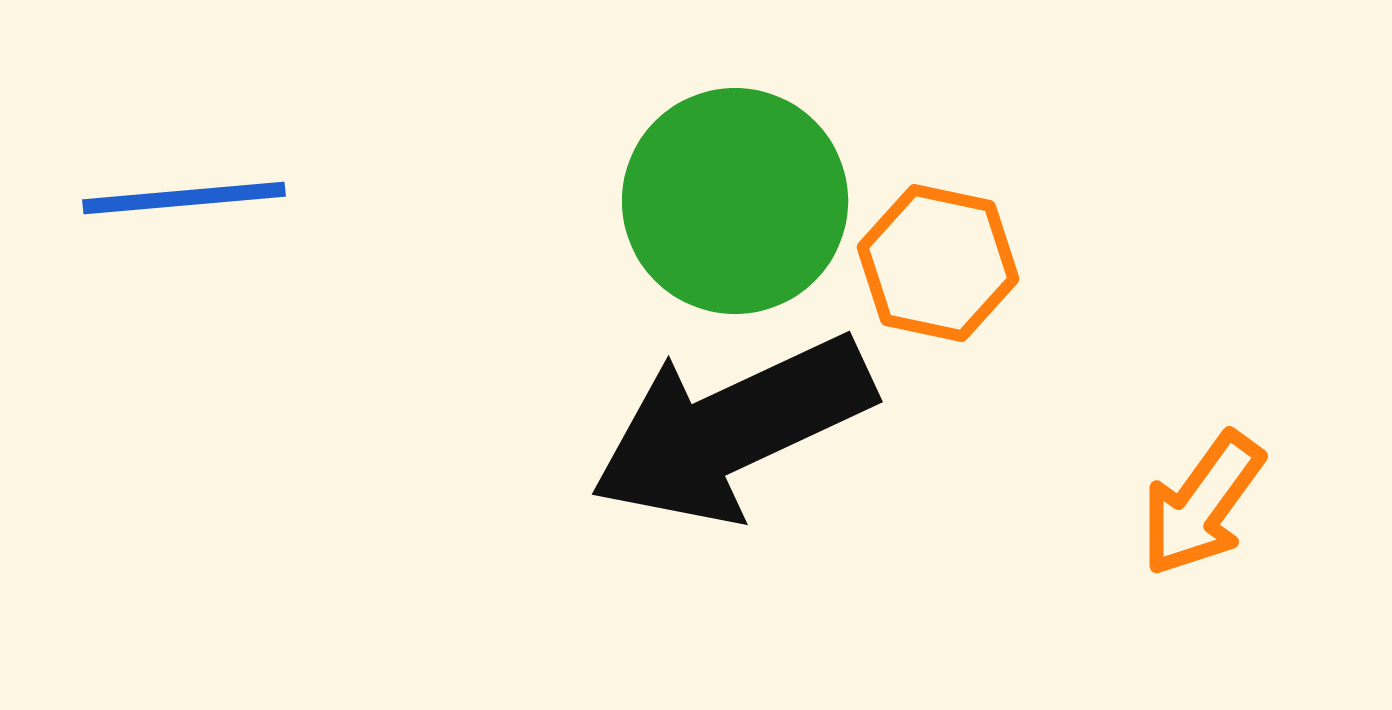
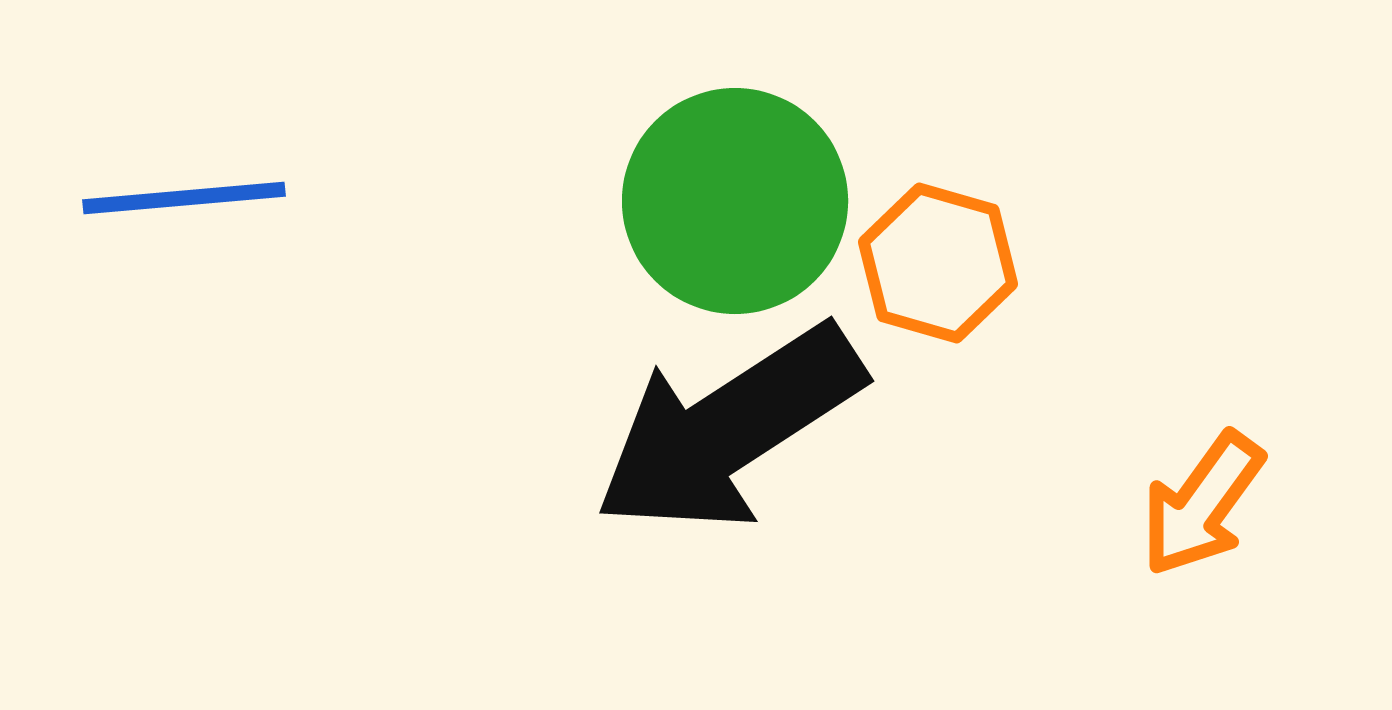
orange hexagon: rotated 4 degrees clockwise
black arrow: moved 3 px left; rotated 8 degrees counterclockwise
